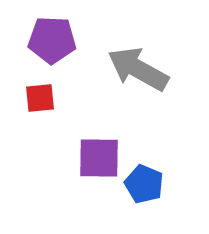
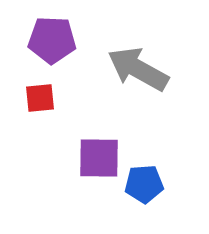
blue pentagon: rotated 27 degrees counterclockwise
